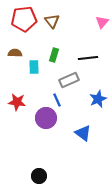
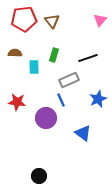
pink triangle: moved 2 px left, 2 px up
black line: rotated 12 degrees counterclockwise
blue line: moved 4 px right
